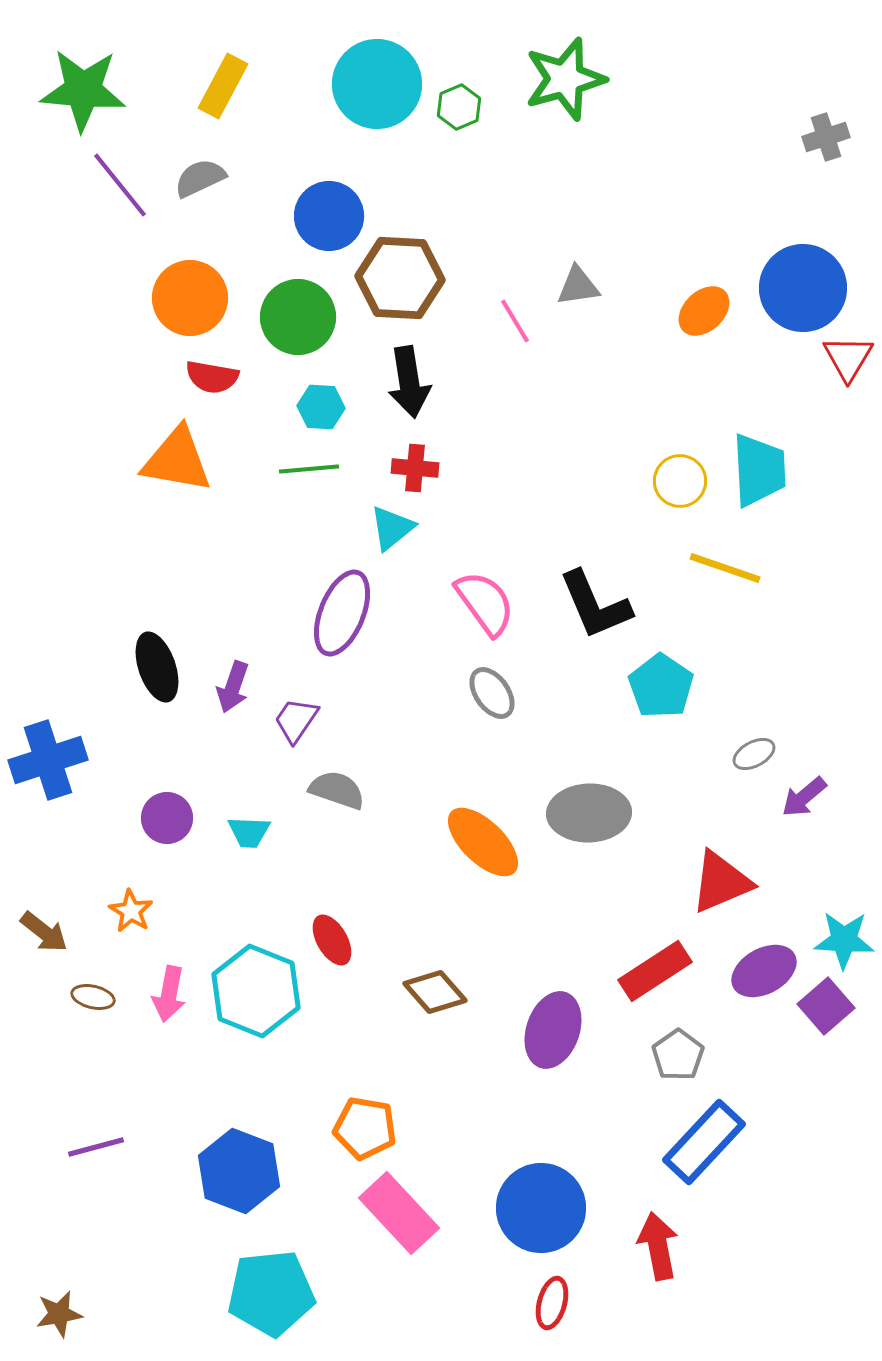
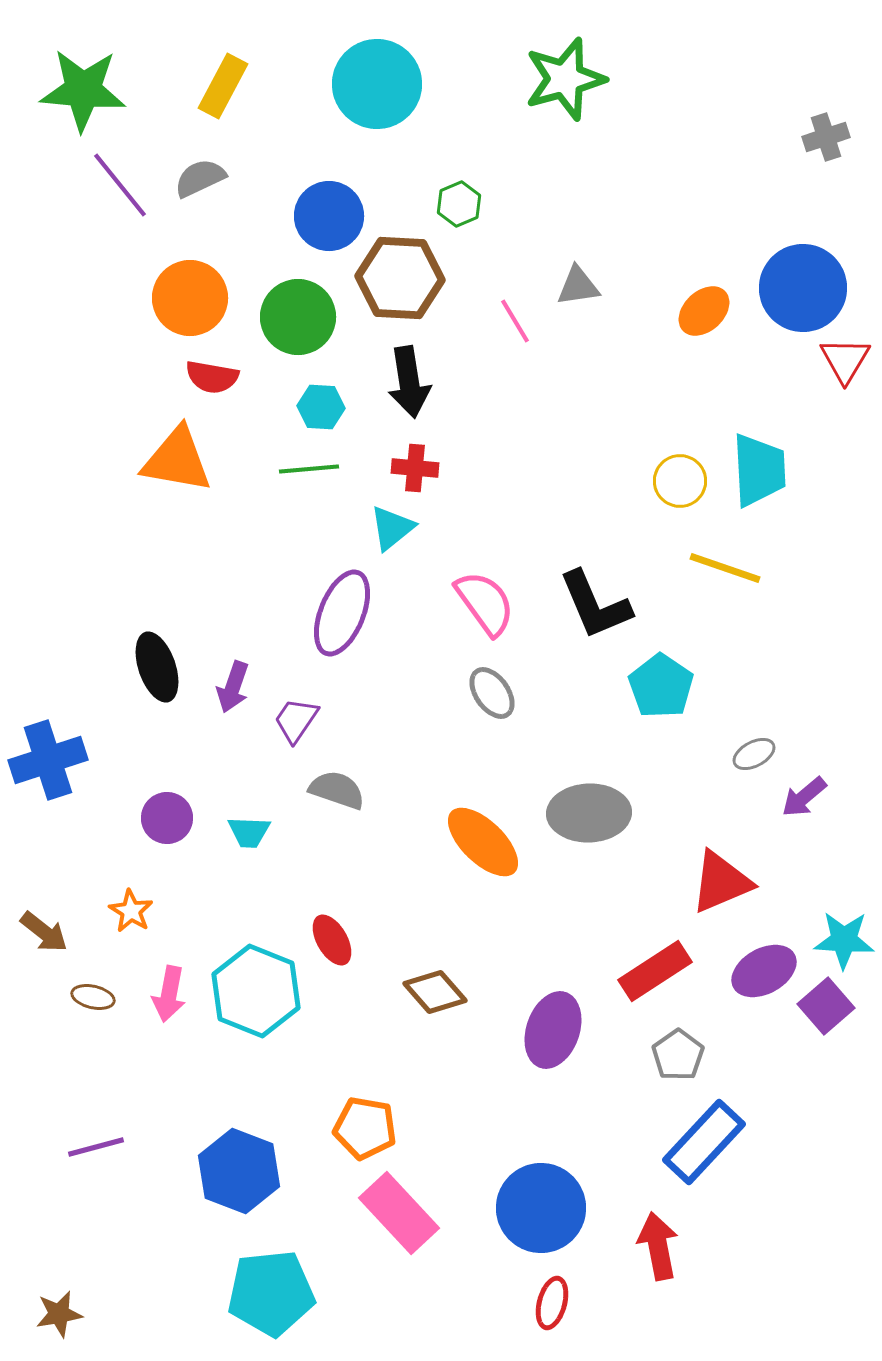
green hexagon at (459, 107): moved 97 px down
red triangle at (848, 358): moved 3 px left, 2 px down
